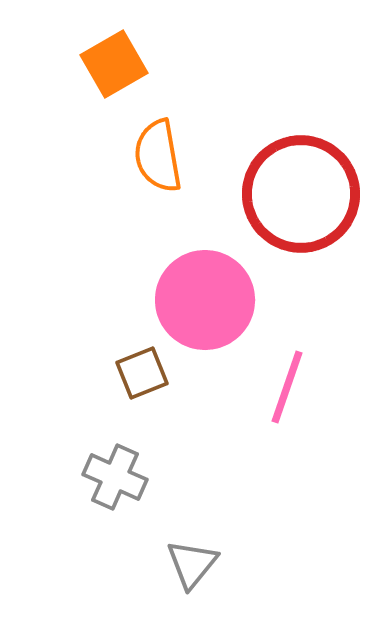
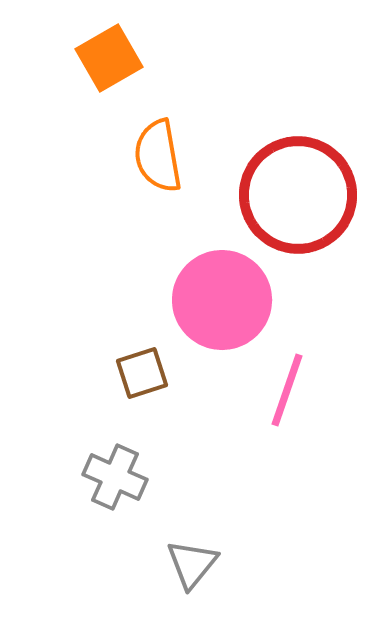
orange square: moved 5 px left, 6 px up
red circle: moved 3 px left, 1 px down
pink circle: moved 17 px right
brown square: rotated 4 degrees clockwise
pink line: moved 3 px down
